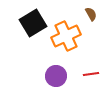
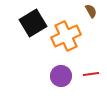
brown semicircle: moved 3 px up
purple circle: moved 5 px right
